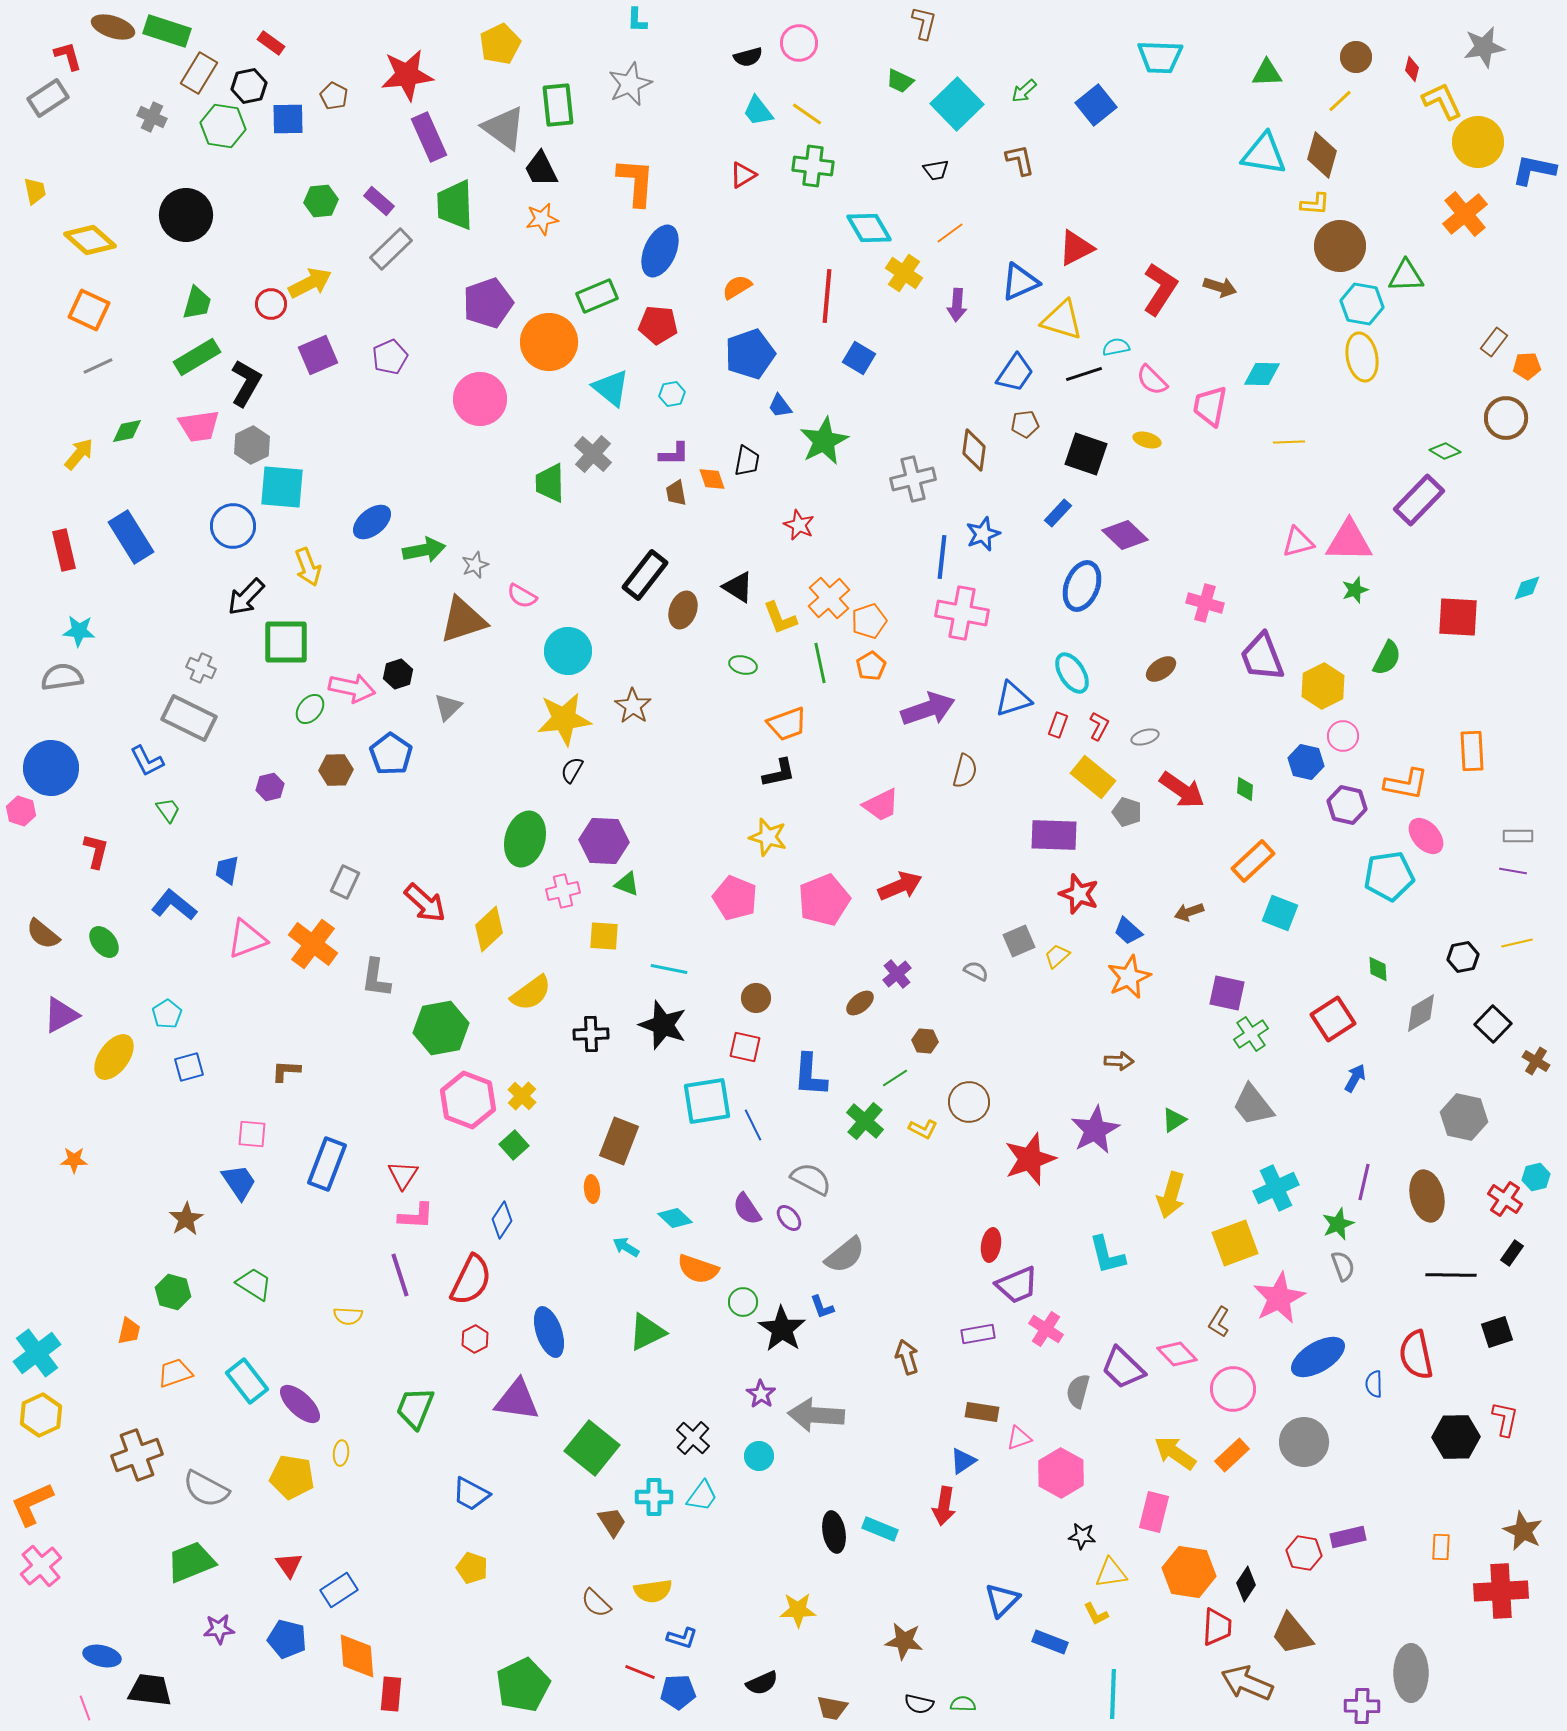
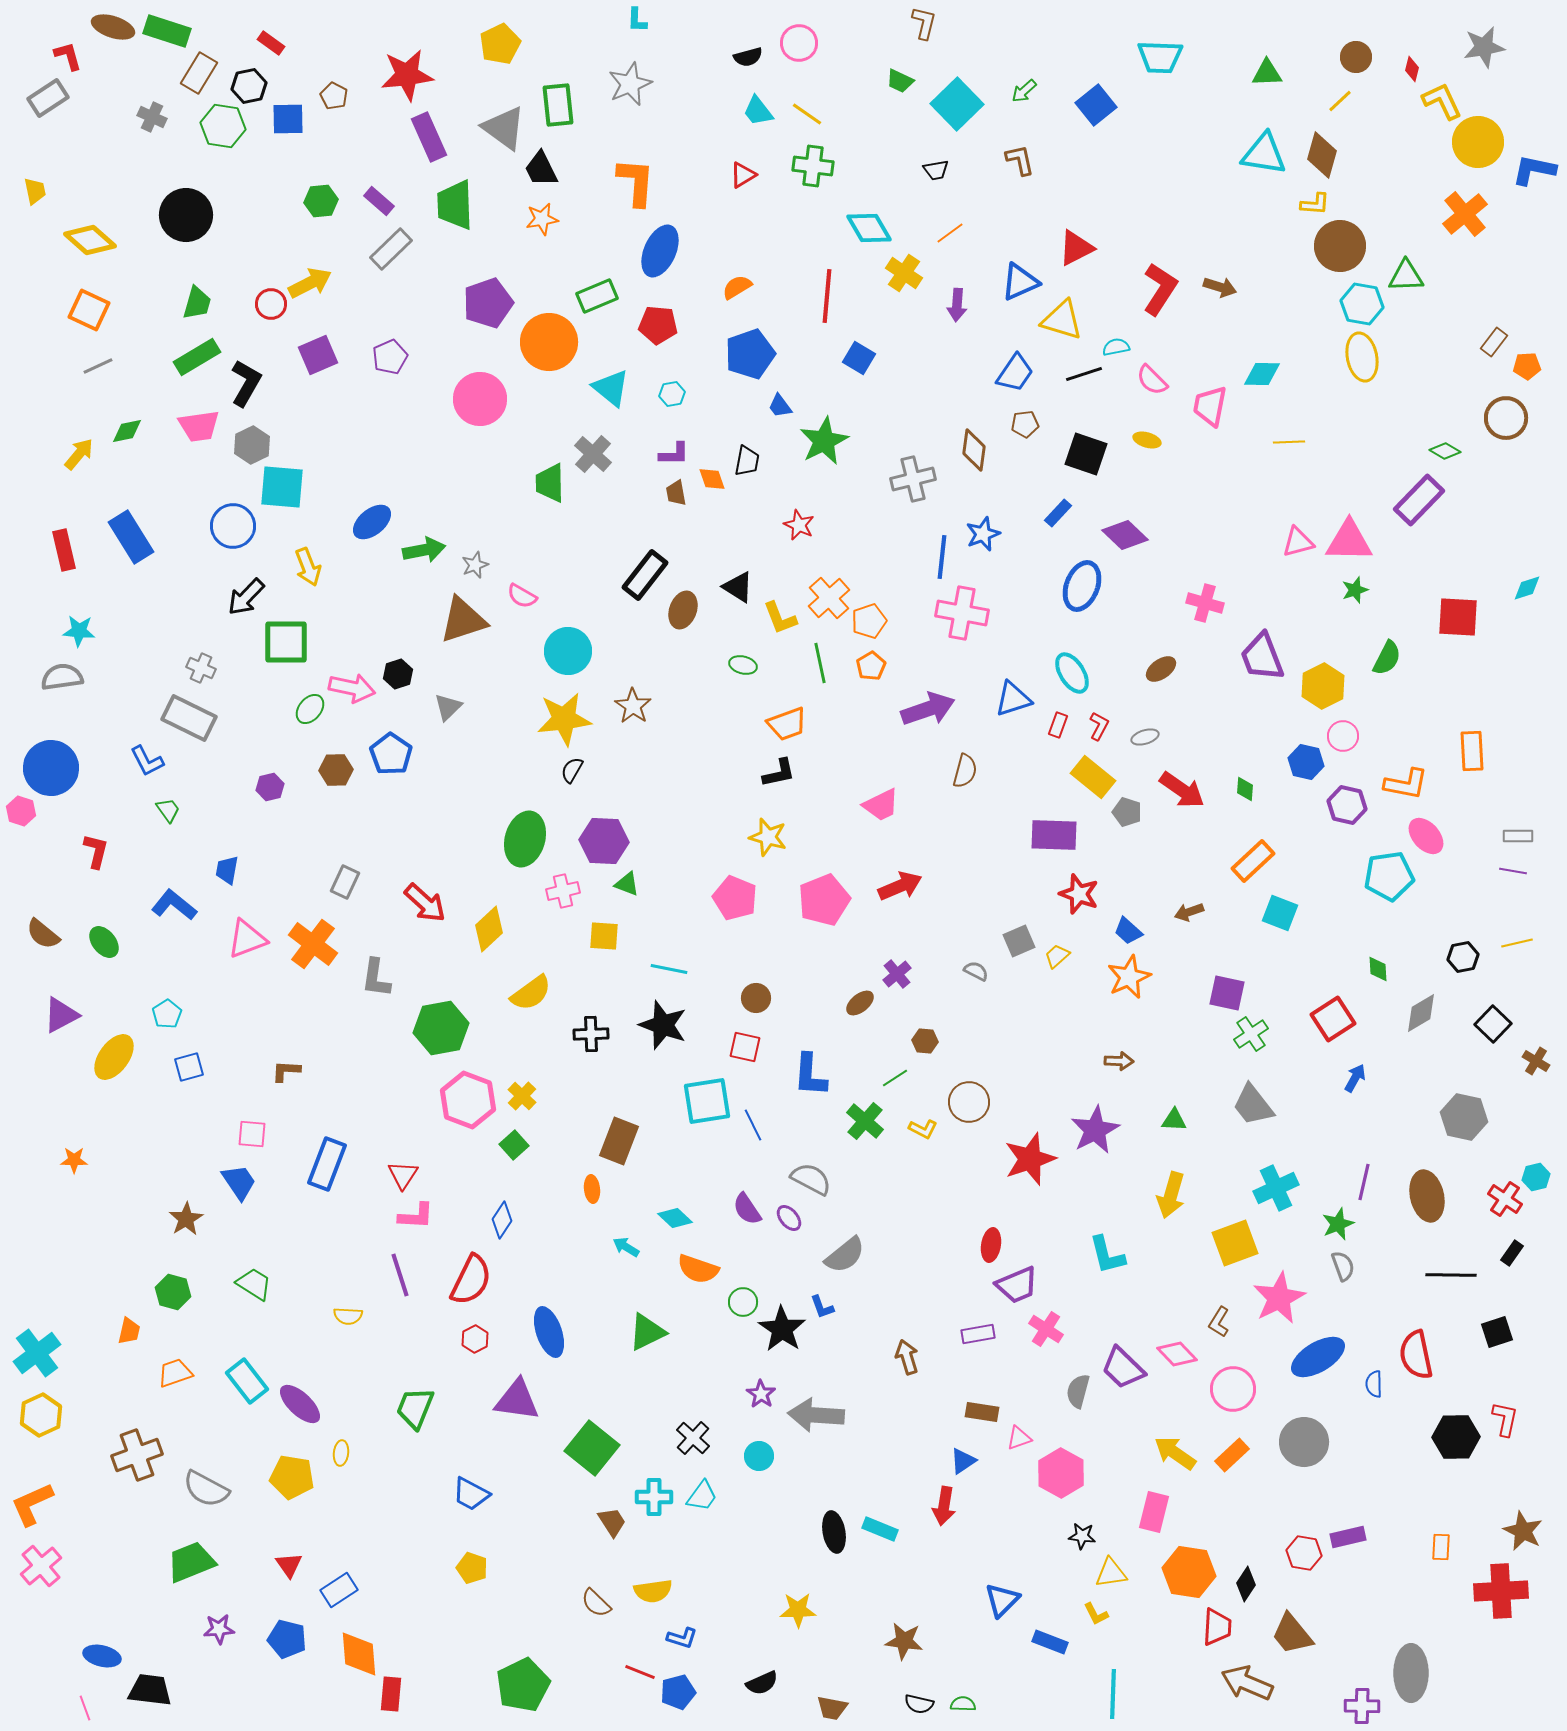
green triangle at (1174, 1120): rotated 36 degrees clockwise
orange diamond at (357, 1656): moved 2 px right, 2 px up
blue pentagon at (678, 1692): rotated 12 degrees counterclockwise
